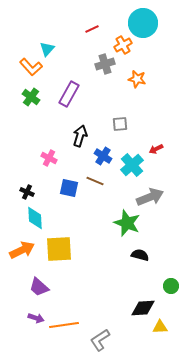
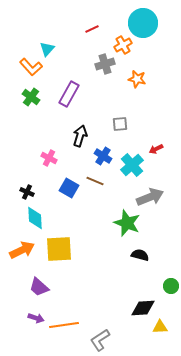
blue square: rotated 18 degrees clockwise
